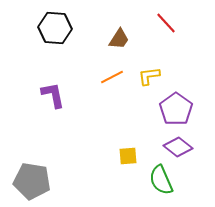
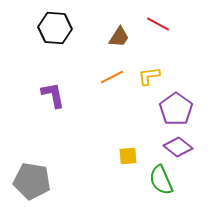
red line: moved 8 px left, 1 px down; rotated 20 degrees counterclockwise
brown trapezoid: moved 2 px up
